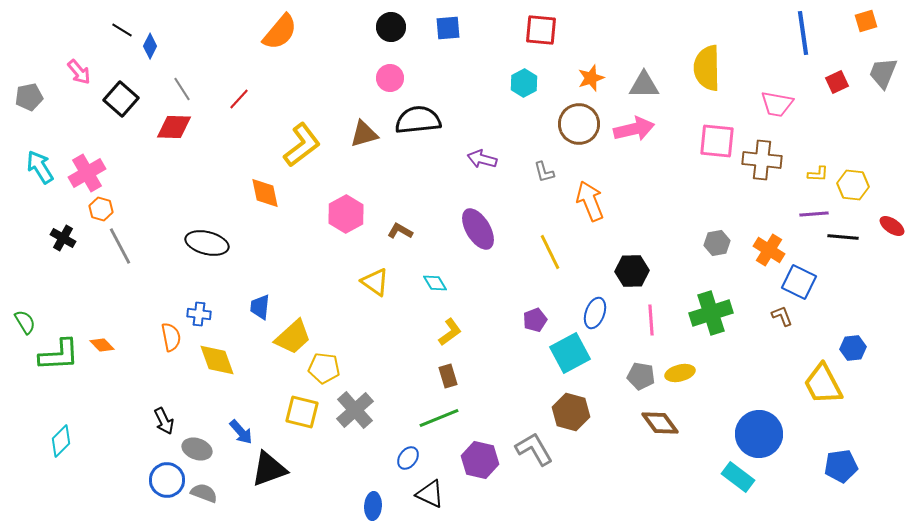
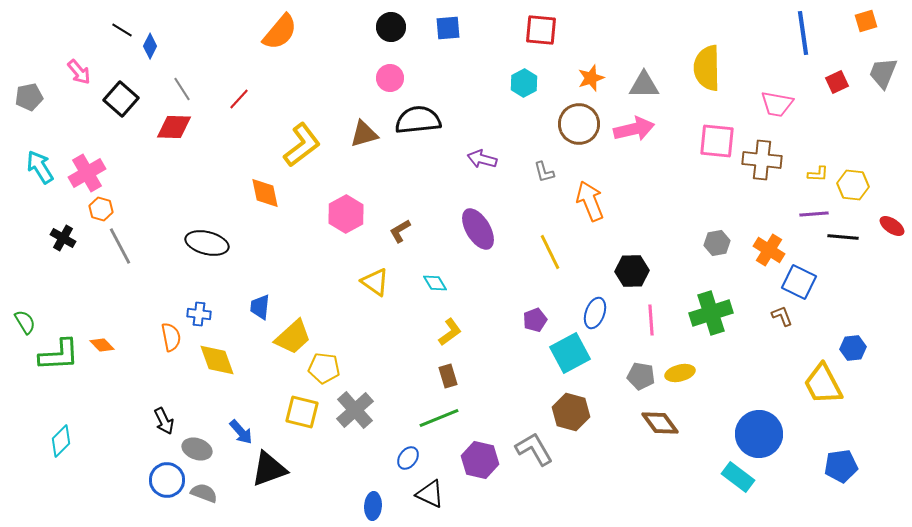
brown L-shape at (400, 231): rotated 60 degrees counterclockwise
